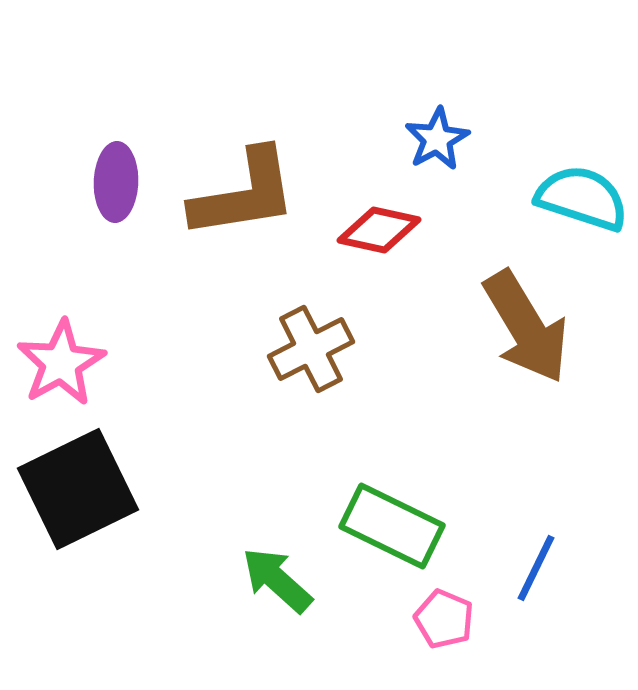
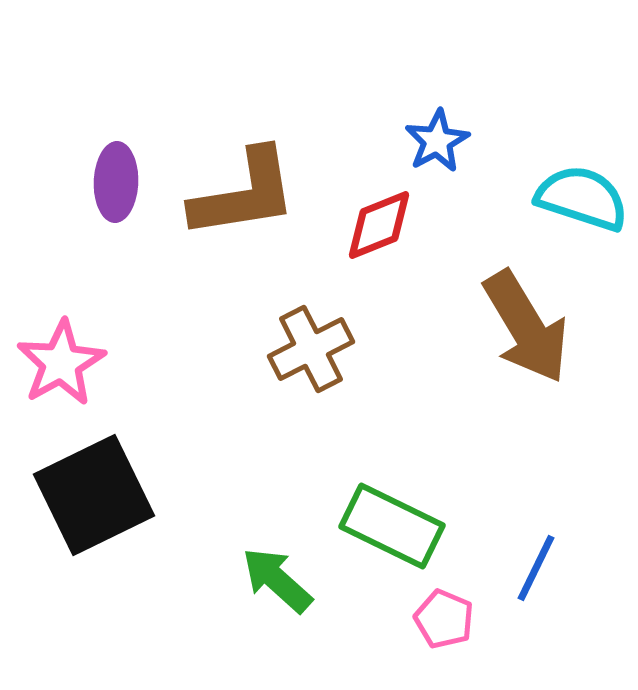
blue star: moved 2 px down
red diamond: moved 5 px up; rotated 34 degrees counterclockwise
black square: moved 16 px right, 6 px down
